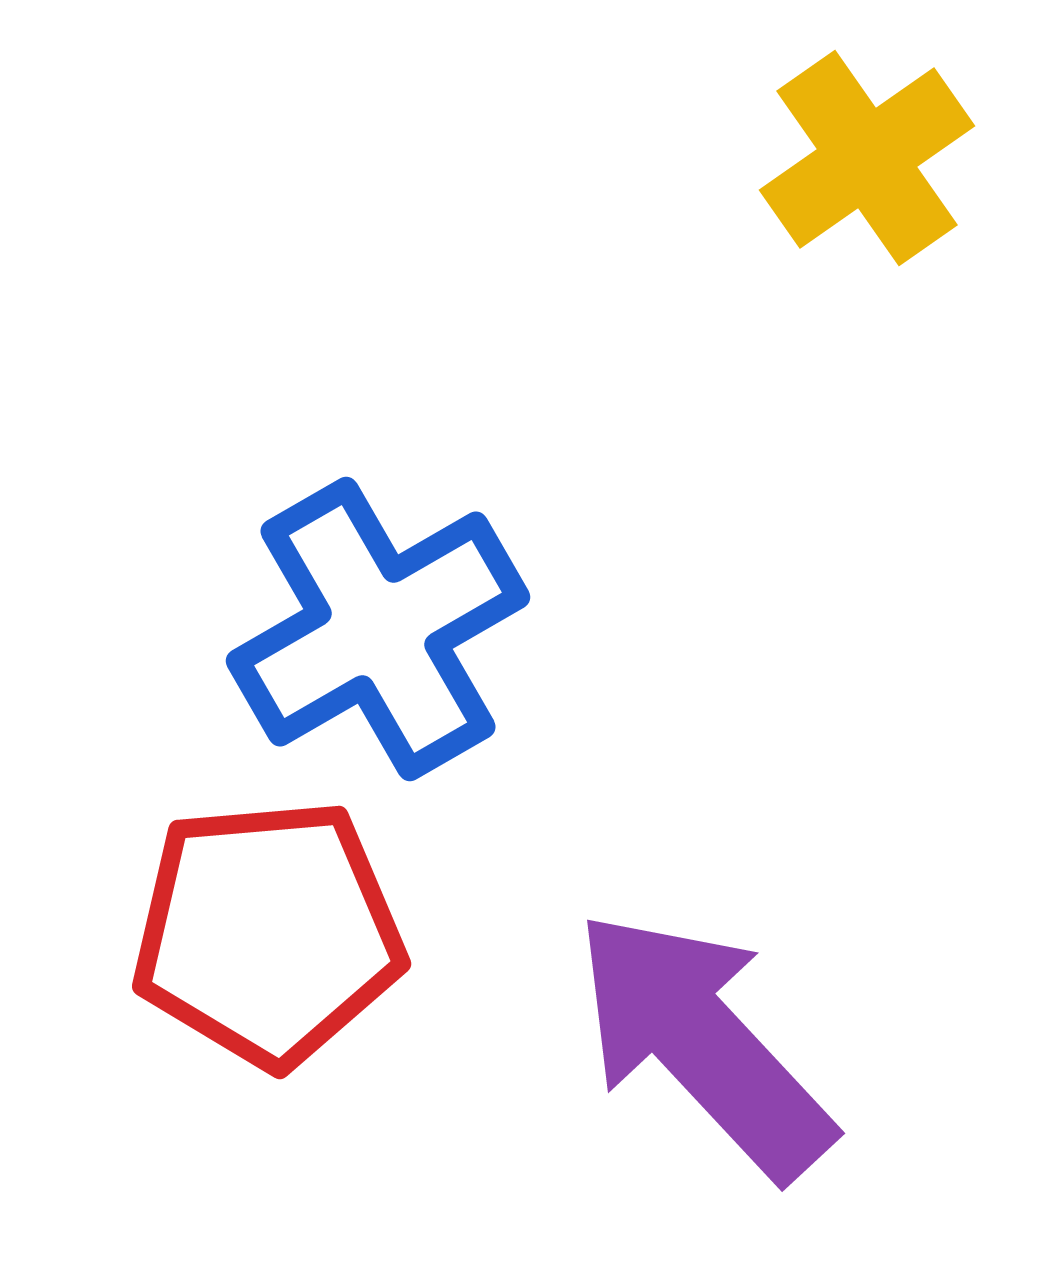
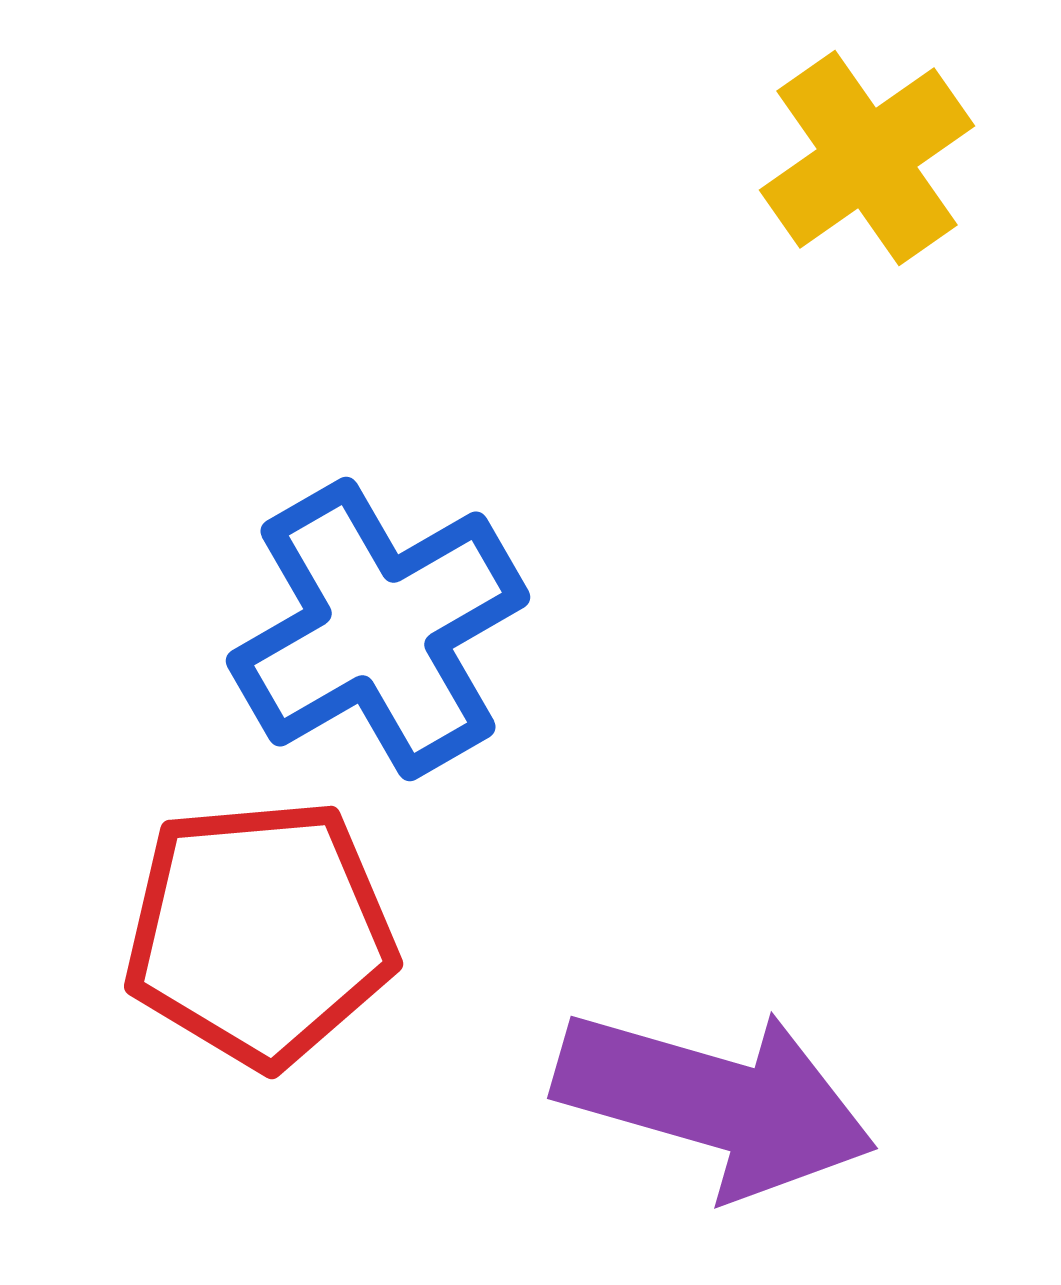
red pentagon: moved 8 px left
purple arrow: moved 12 px right, 58 px down; rotated 149 degrees clockwise
